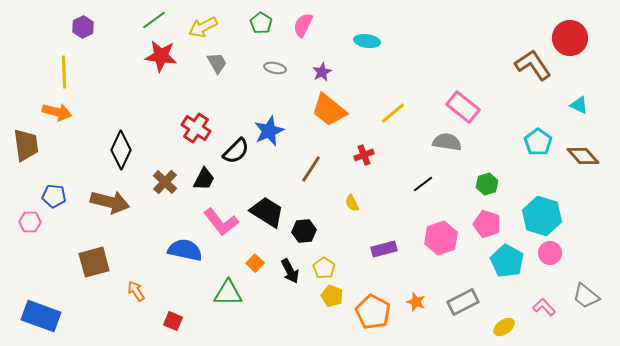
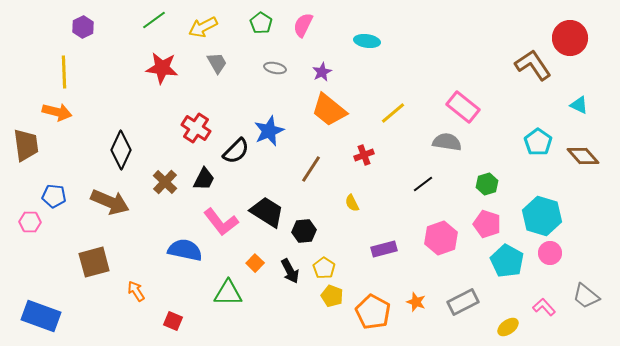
red star at (161, 56): moved 1 px right, 12 px down
brown arrow at (110, 202): rotated 9 degrees clockwise
yellow ellipse at (504, 327): moved 4 px right
